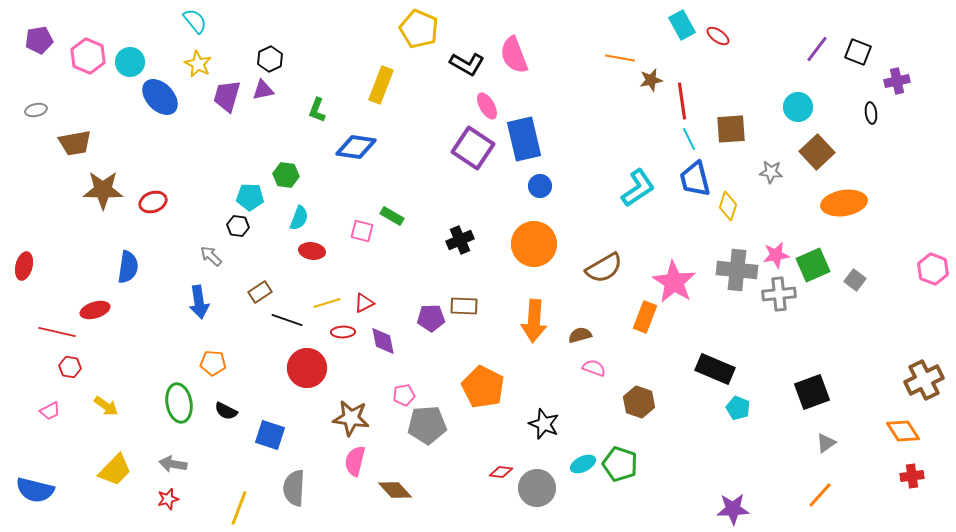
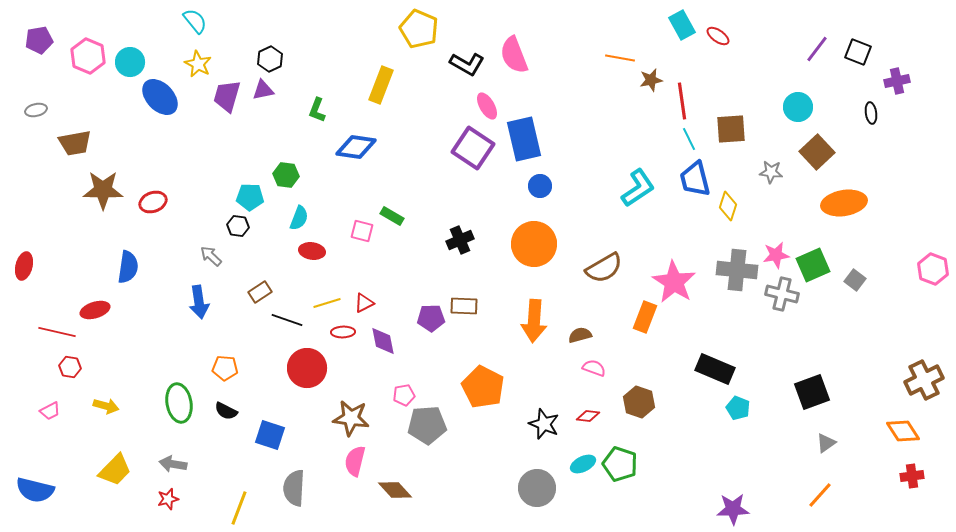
gray cross at (779, 294): moved 3 px right; rotated 20 degrees clockwise
orange pentagon at (213, 363): moved 12 px right, 5 px down
yellow arrow at (106, 406): rotated 20 degrees counterclockwise
red diamond at (501, 472): moved 87 px right, 56 px up
